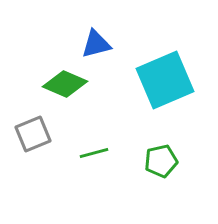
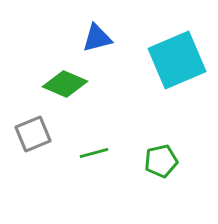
blue triangle: moved 1 px right, 6 px up
cyan square: moved 12 px right, 20 px up
